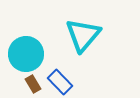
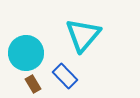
cyan circle: moved 1 px up
blue rectangle: moved 5 px right, 6 px up
